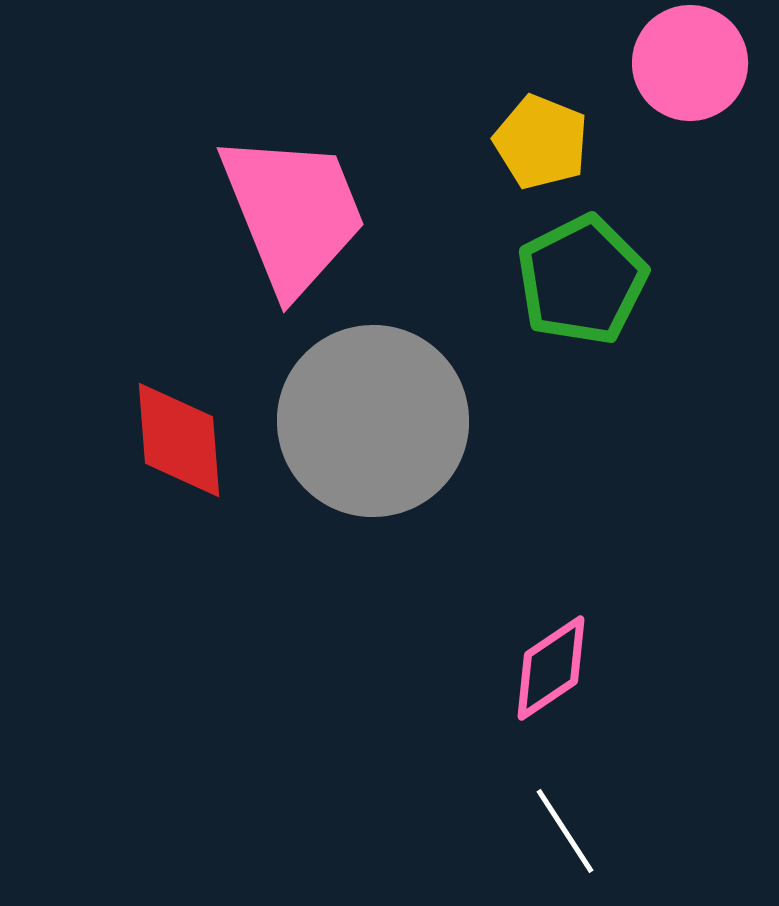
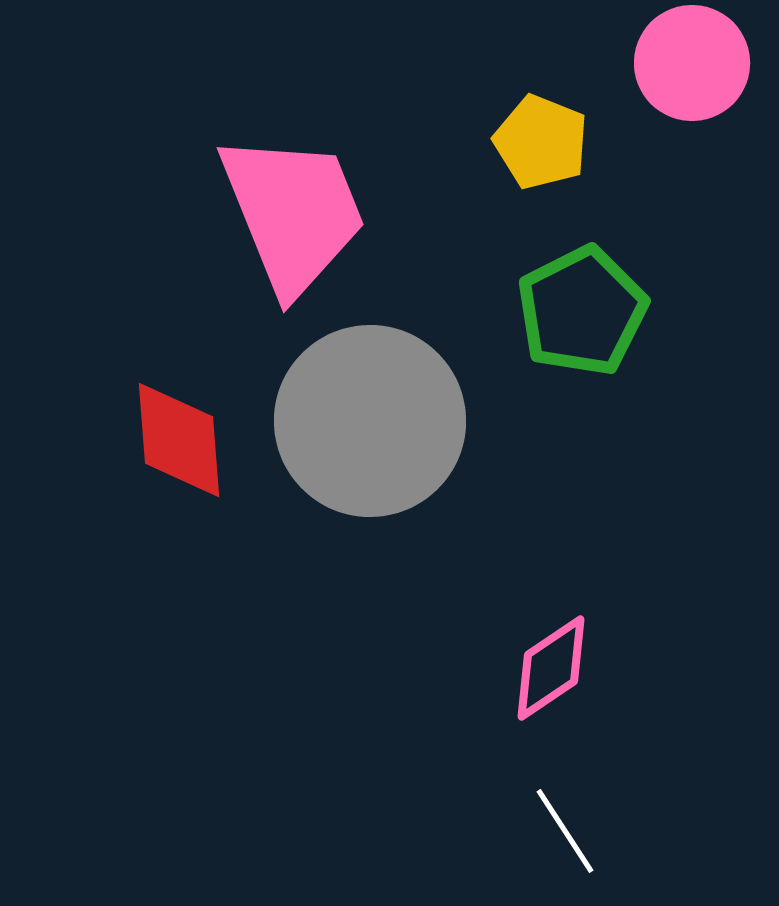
pink circle: moved 2 px right
green pentagon: moved 31 px down
gray circle: moved 3 px left
